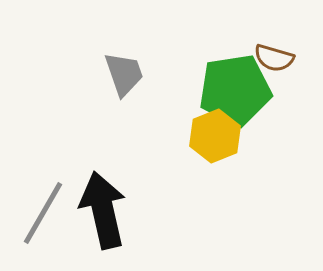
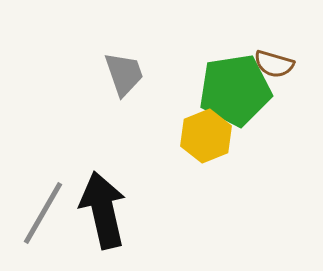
brown semicircle: moved 6 px down
yellow hexagon: moved 9 px left
